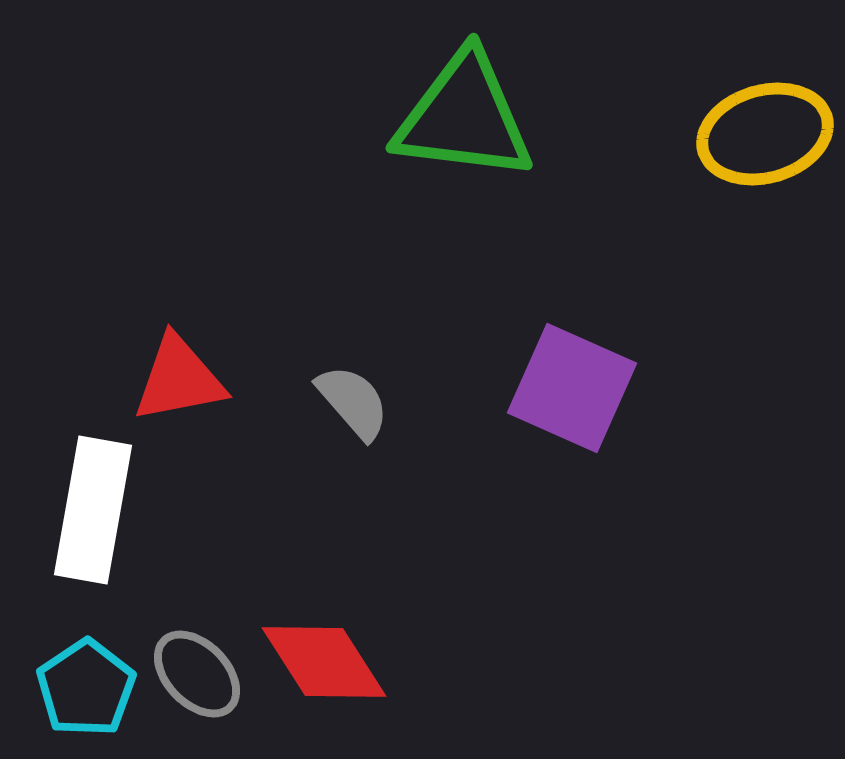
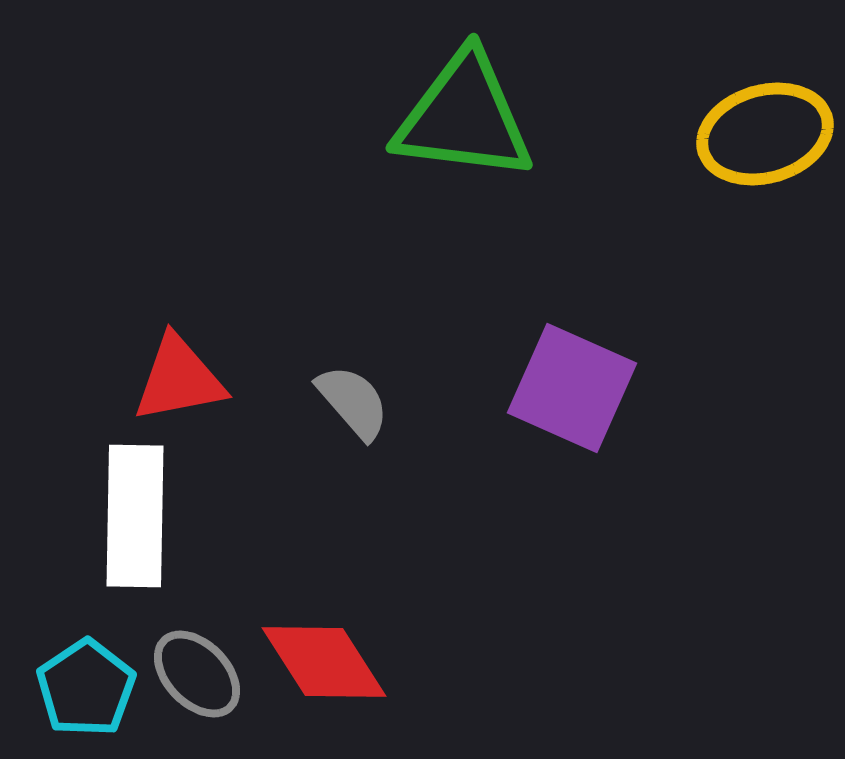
white rectangle: moved 42 px right, 6 px down; rotated 9 degrees counterclockwise
